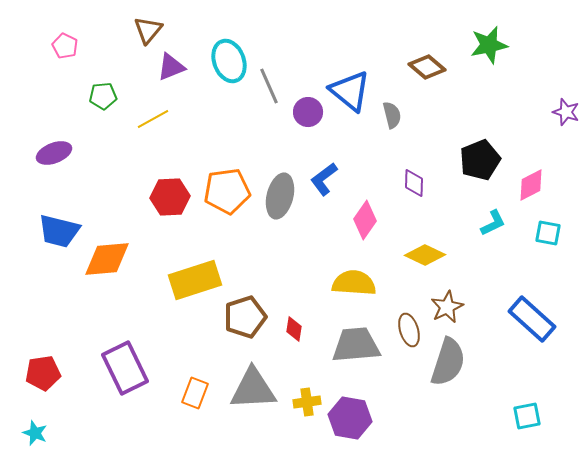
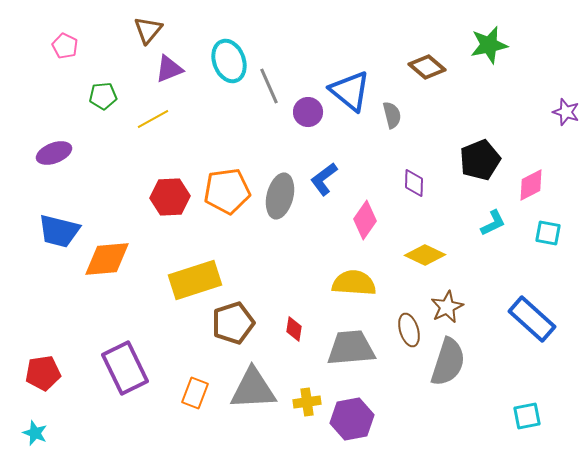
purple triangle at (171, 67): moved 2 px left, 2 px down
brown pentagon at (245, 317): moved 12 px left, 6 px down
gray trapezoid at (356, 345): moved 5 px left, 3 px down
purple hexagon at (350, 418): moved 2 px right, 1 px down; rotated 21 degrees counterclockwise
